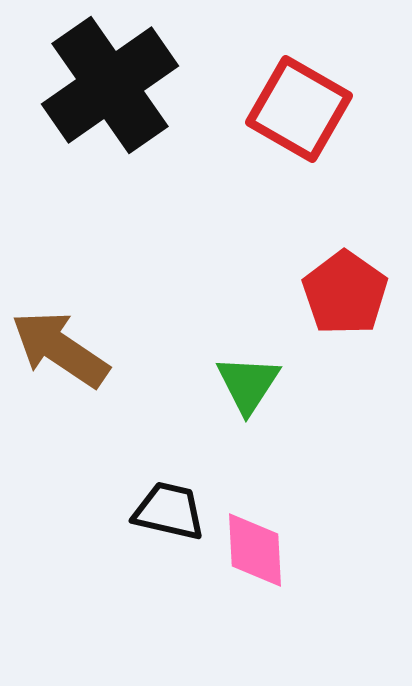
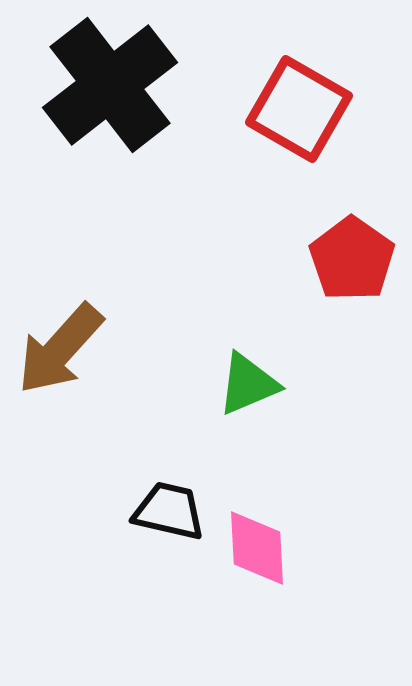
black cross: rotated 3 degrees counterclockwise
red pentagon: moved 7 px right, 34 px up
brown arrow: rotated 82 degrees counterclockwise
green triangle: rotated 34 degrees clockwise
pink diamond: moved 2 px right, 2 px up
